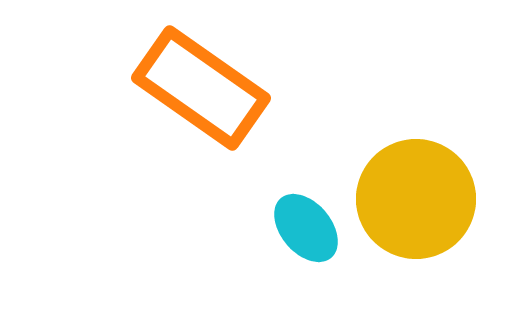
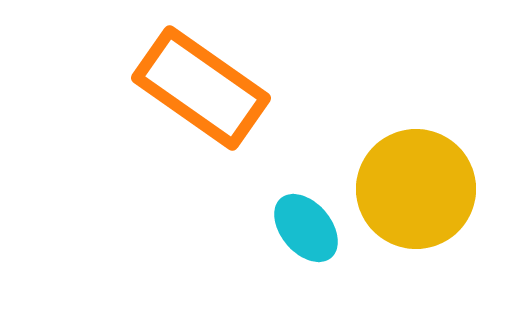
yellow circle: moved 10 px up
